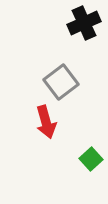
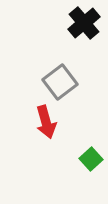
black cross: rotated 16 degrees counterclockwise
gray square: moved 1 px left
